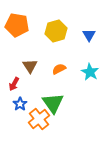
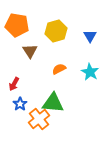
blue triangle: moved 1 px right, 1 px down
brown triangle: moved 15 px up
green triangle: rotated 50 degrees counterclockwise
